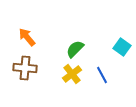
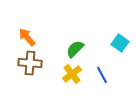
cyan square: moved 2 px left, 4 px up
brown cross: moved 5 px right, 5 px up
